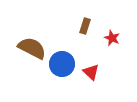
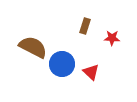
red star: rotated 21 degrees counterclockwise
brown semicircle: moved 1 px right, 1 px up
